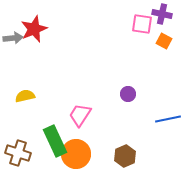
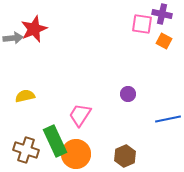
brown cross: moved 8 px right, 3 px up
